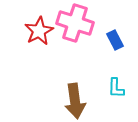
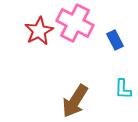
pink cross: rotated 9 degrees clockwise
cyan L-shape: moved 7 px right, 1 px down
brown arrow: rotated 40 degrees clockwise
